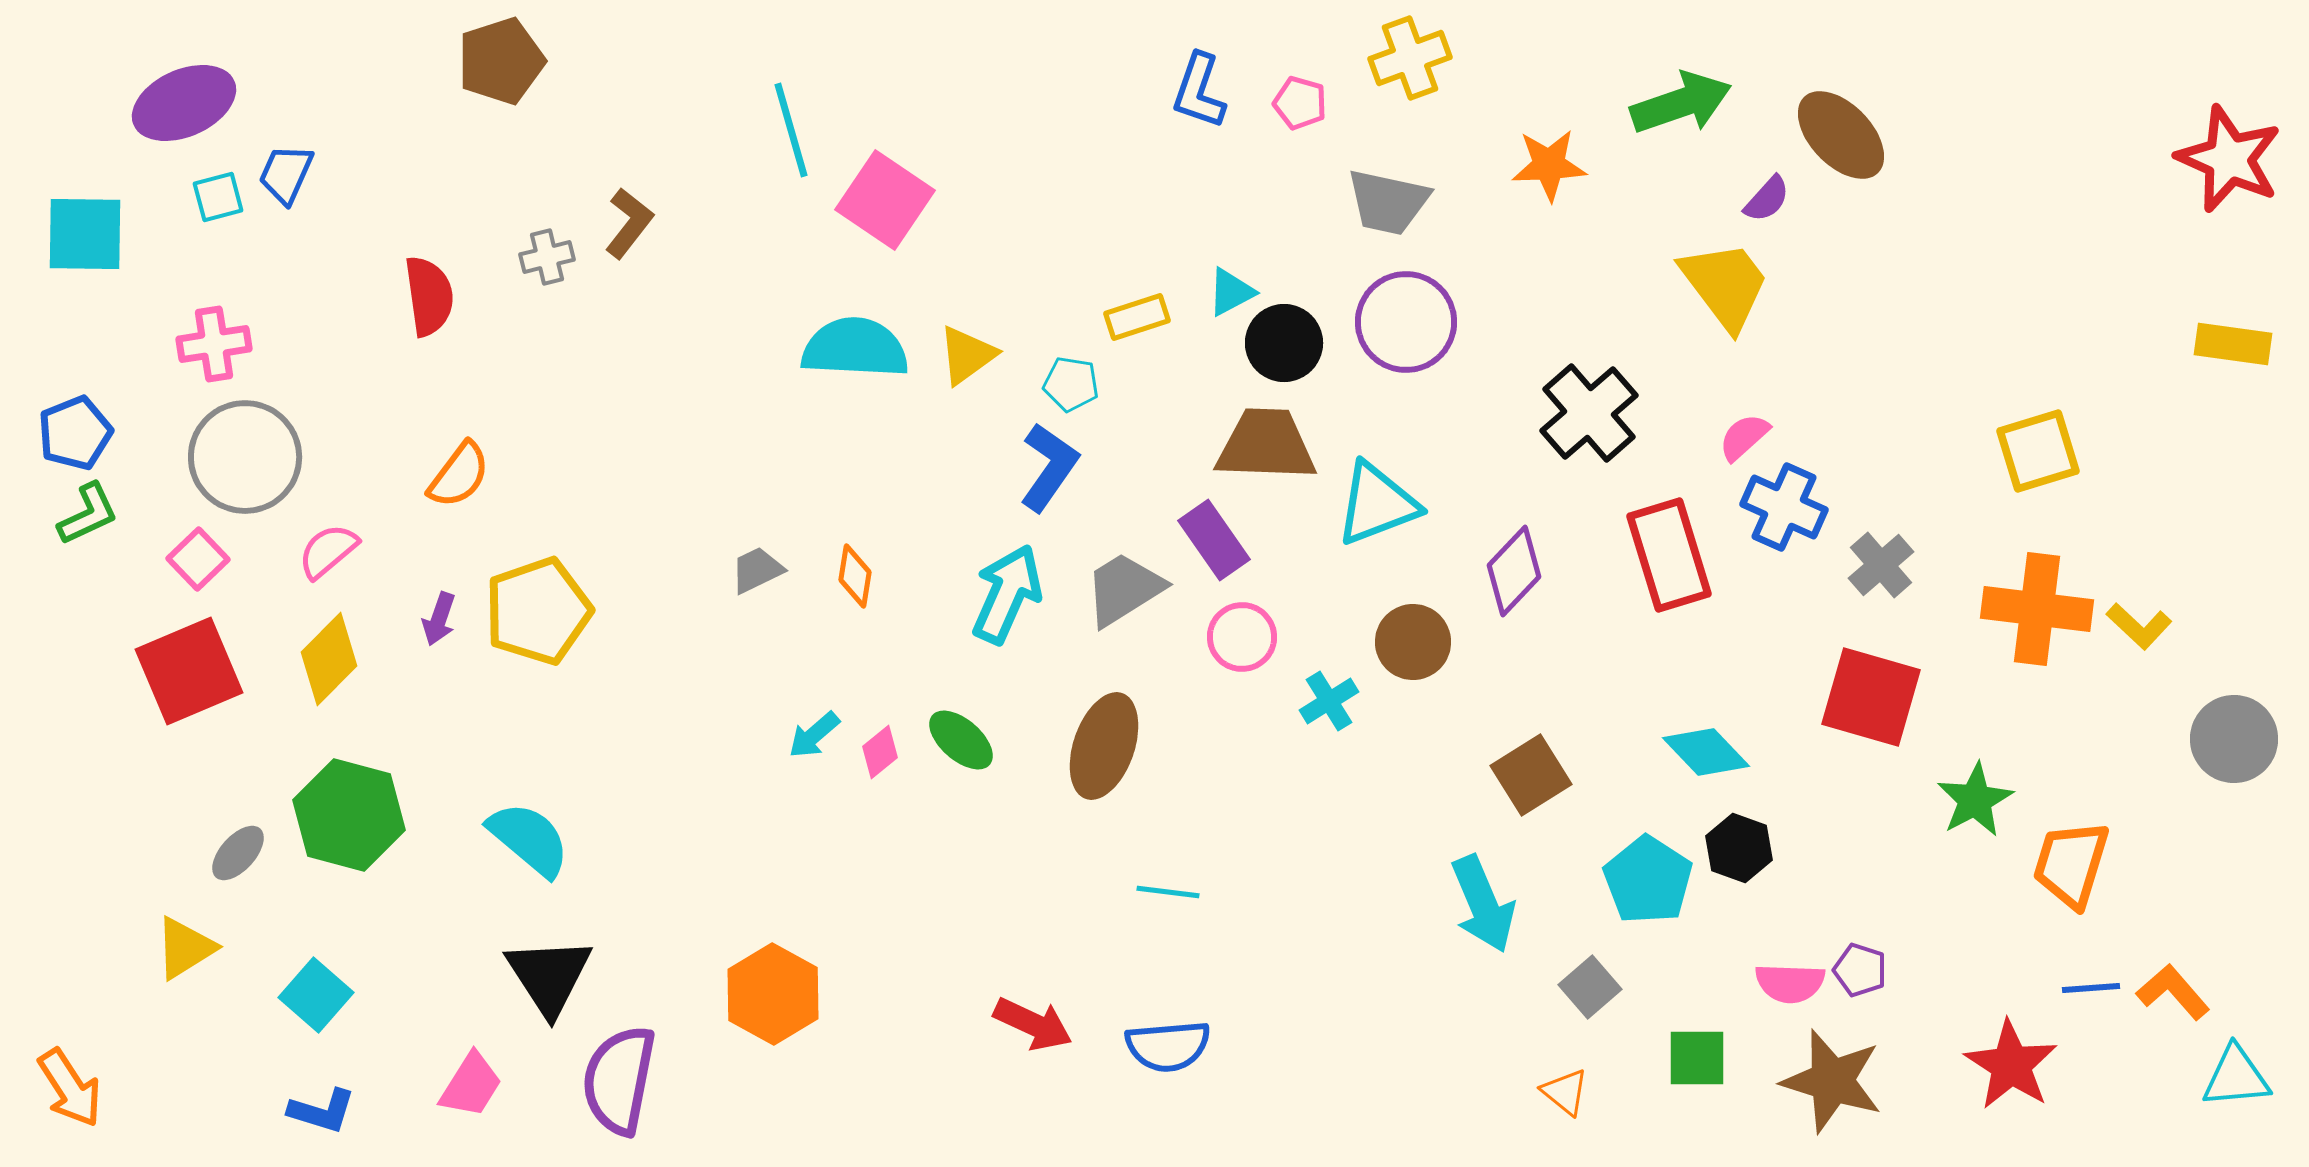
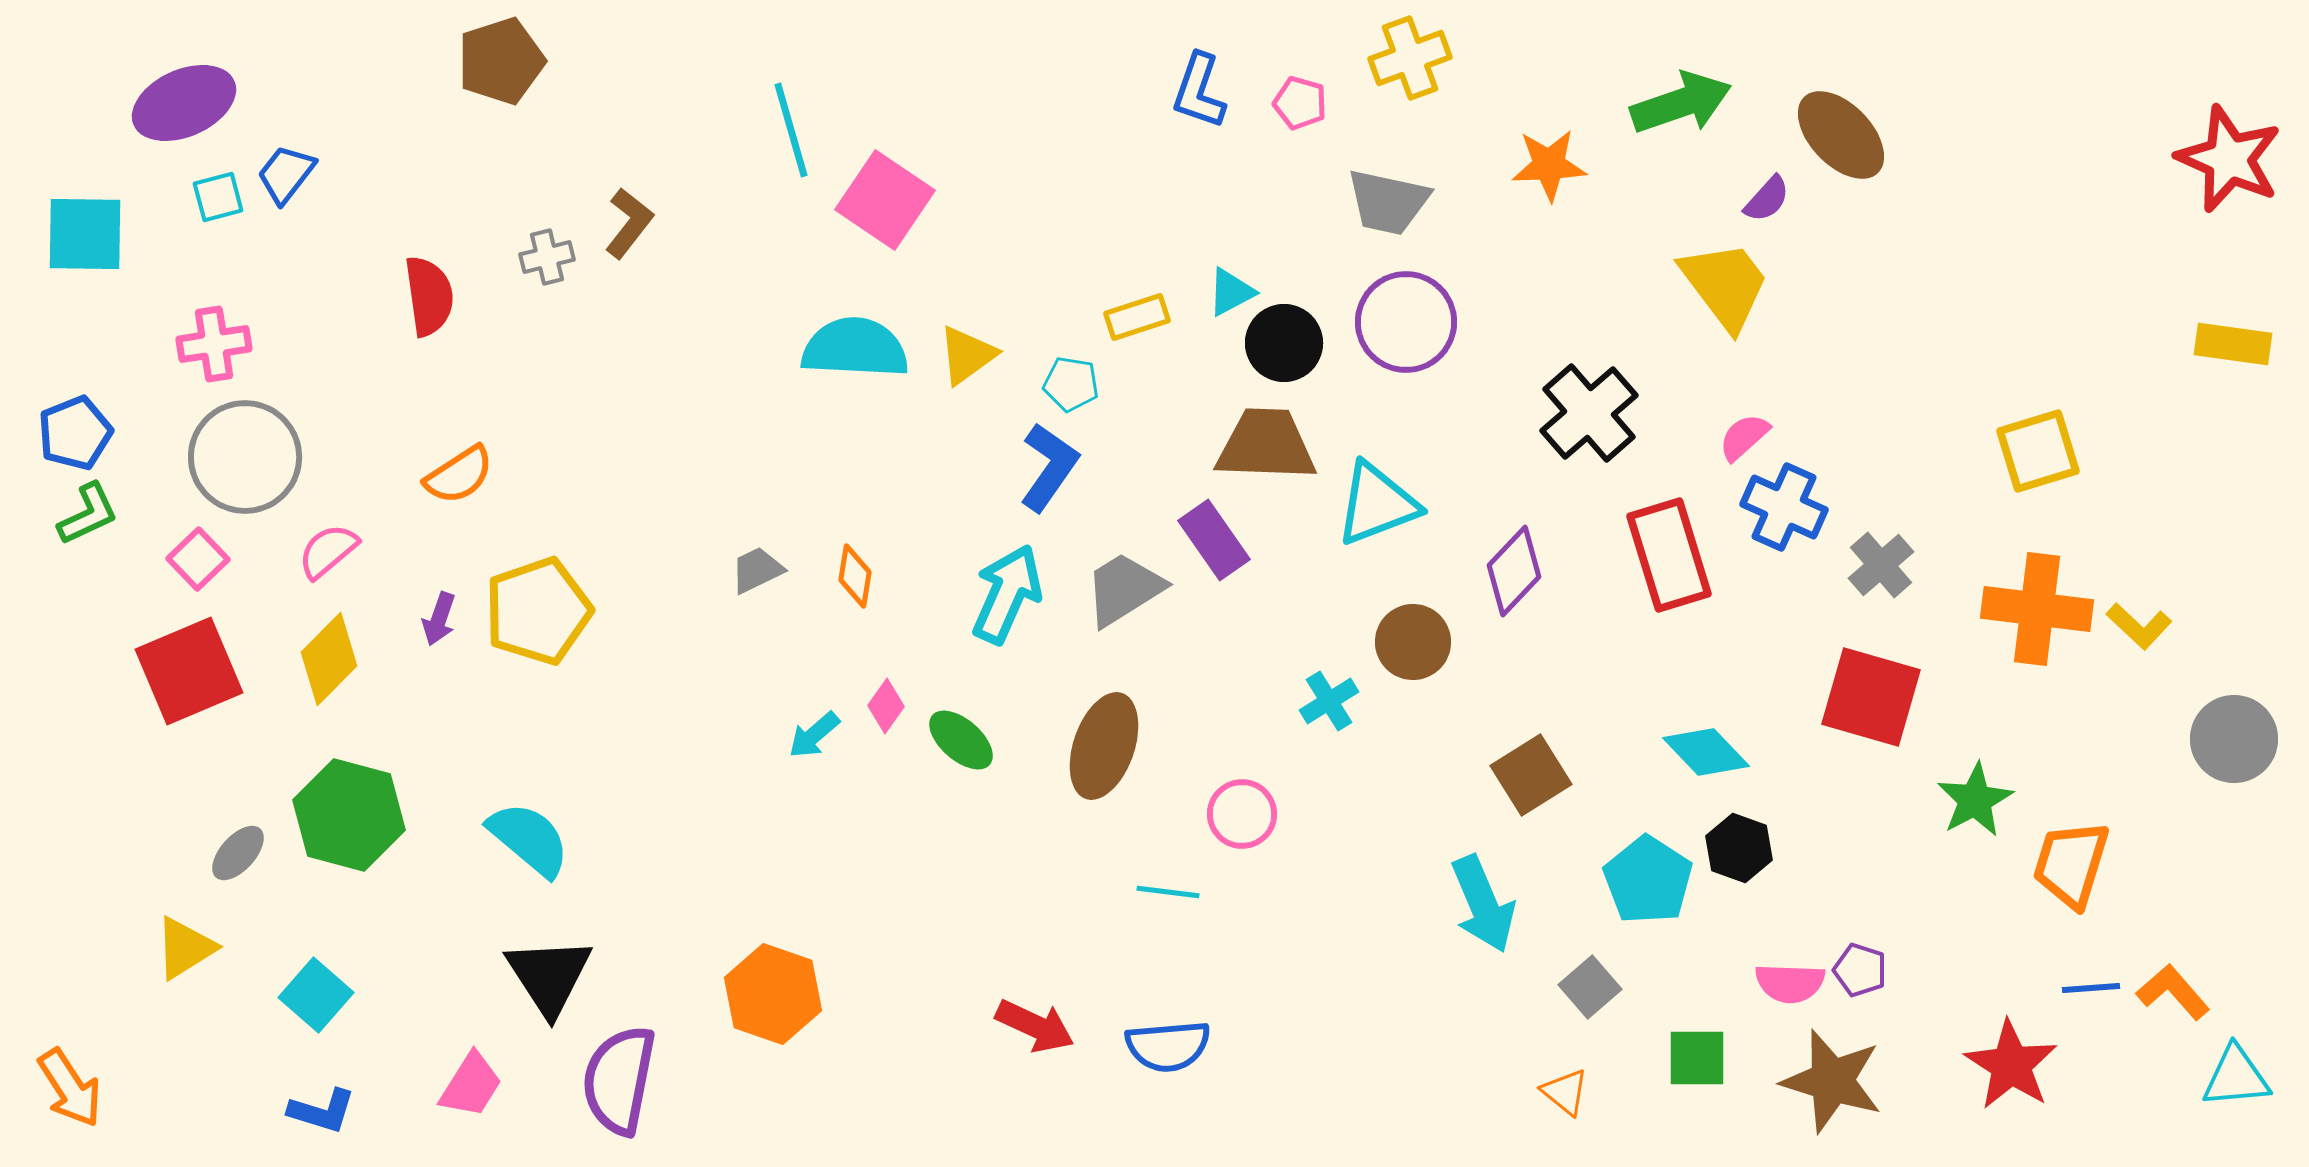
blue trapezoid at (286, 174): rotated 14 degrees clockwise
orange semicircle at (459, 475): rotated 20 degrees clockwise
pink circle at (1242, 637): moved 177 px down
pink diamond at (880, 752): moved 6 px right, 46 px up; rotated 16 degrees counterclockwise
orange hexagon at (773, 994): rotated 10 degrees counterclockwise
red arrow at (1033, 1024): moved 2 px right, 2 px down
